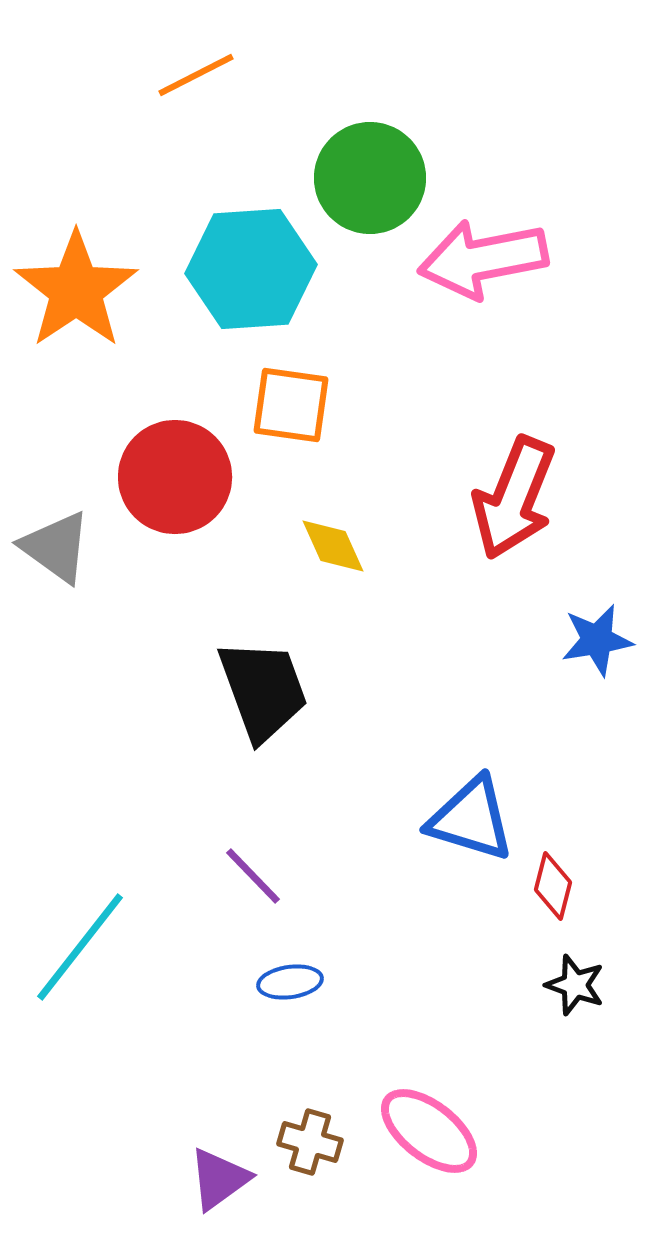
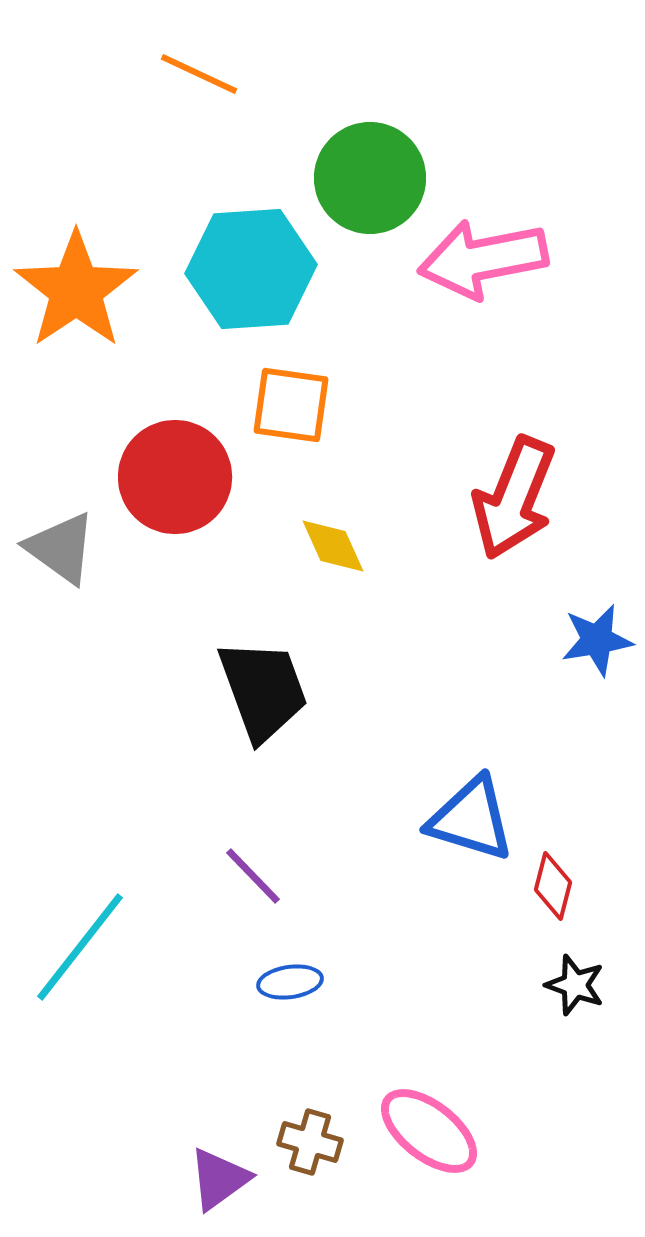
orange line: moved 3 px right, 1 px up; rotated 52 degrees clockwise
gray triangle: moved 5 px right, 1 px down
